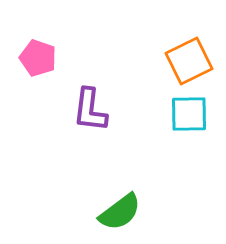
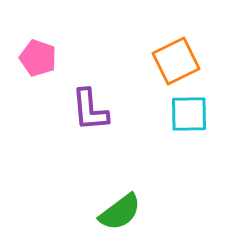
orange square: moved 13 px left
purple L-shape: rotated 12 degrees counterclockwise
